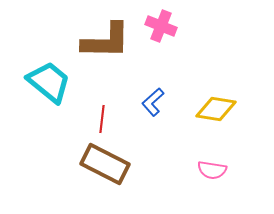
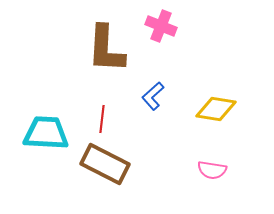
brown L-shape: moved 8 px down; rotated 92 degrees clockwise
cyan trapezoid: moved 3 px left, 51 px down; rotated 36 degrees counterclockwise
blue L-shape: moved 6 px up
